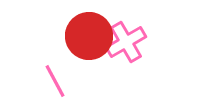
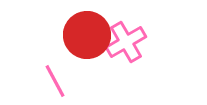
red circle: moved 2 px left, 1 px up
